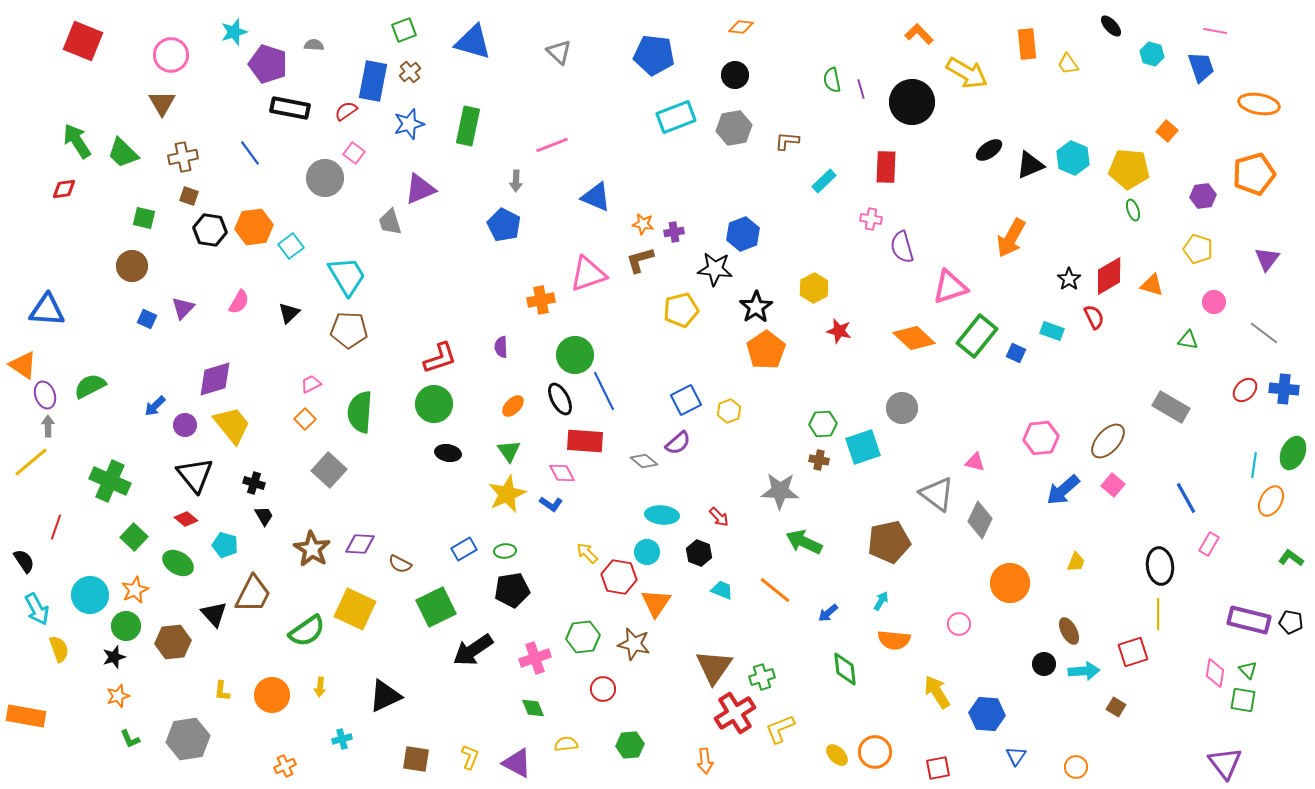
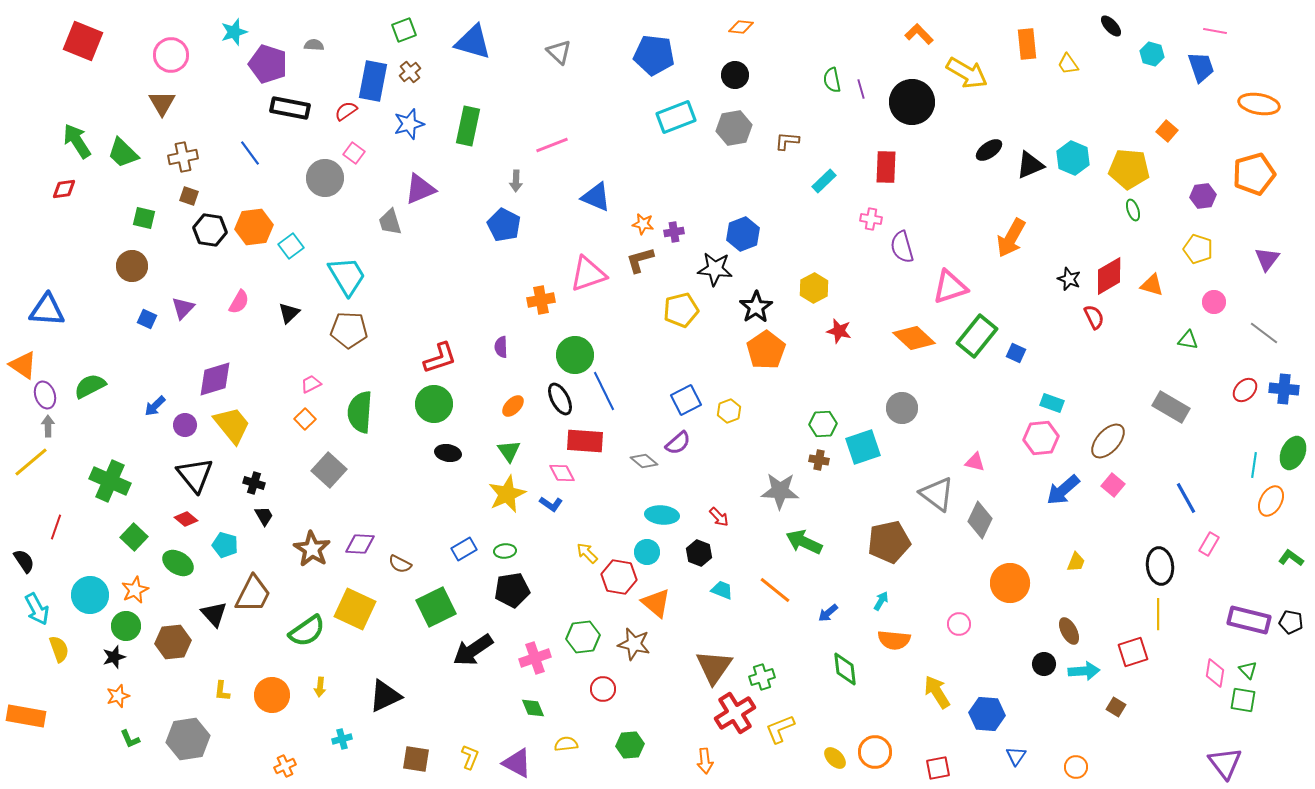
black star at (1069, 279): rotated 15 degrees counterclockwise
cyan rectangle at (1052, 331): moved 72 px down
orange triangle at (656, 603): rotated 24 degrees counterclockwise
yellow ellipse at (837, 755): moved 2 px left, 3 px down
